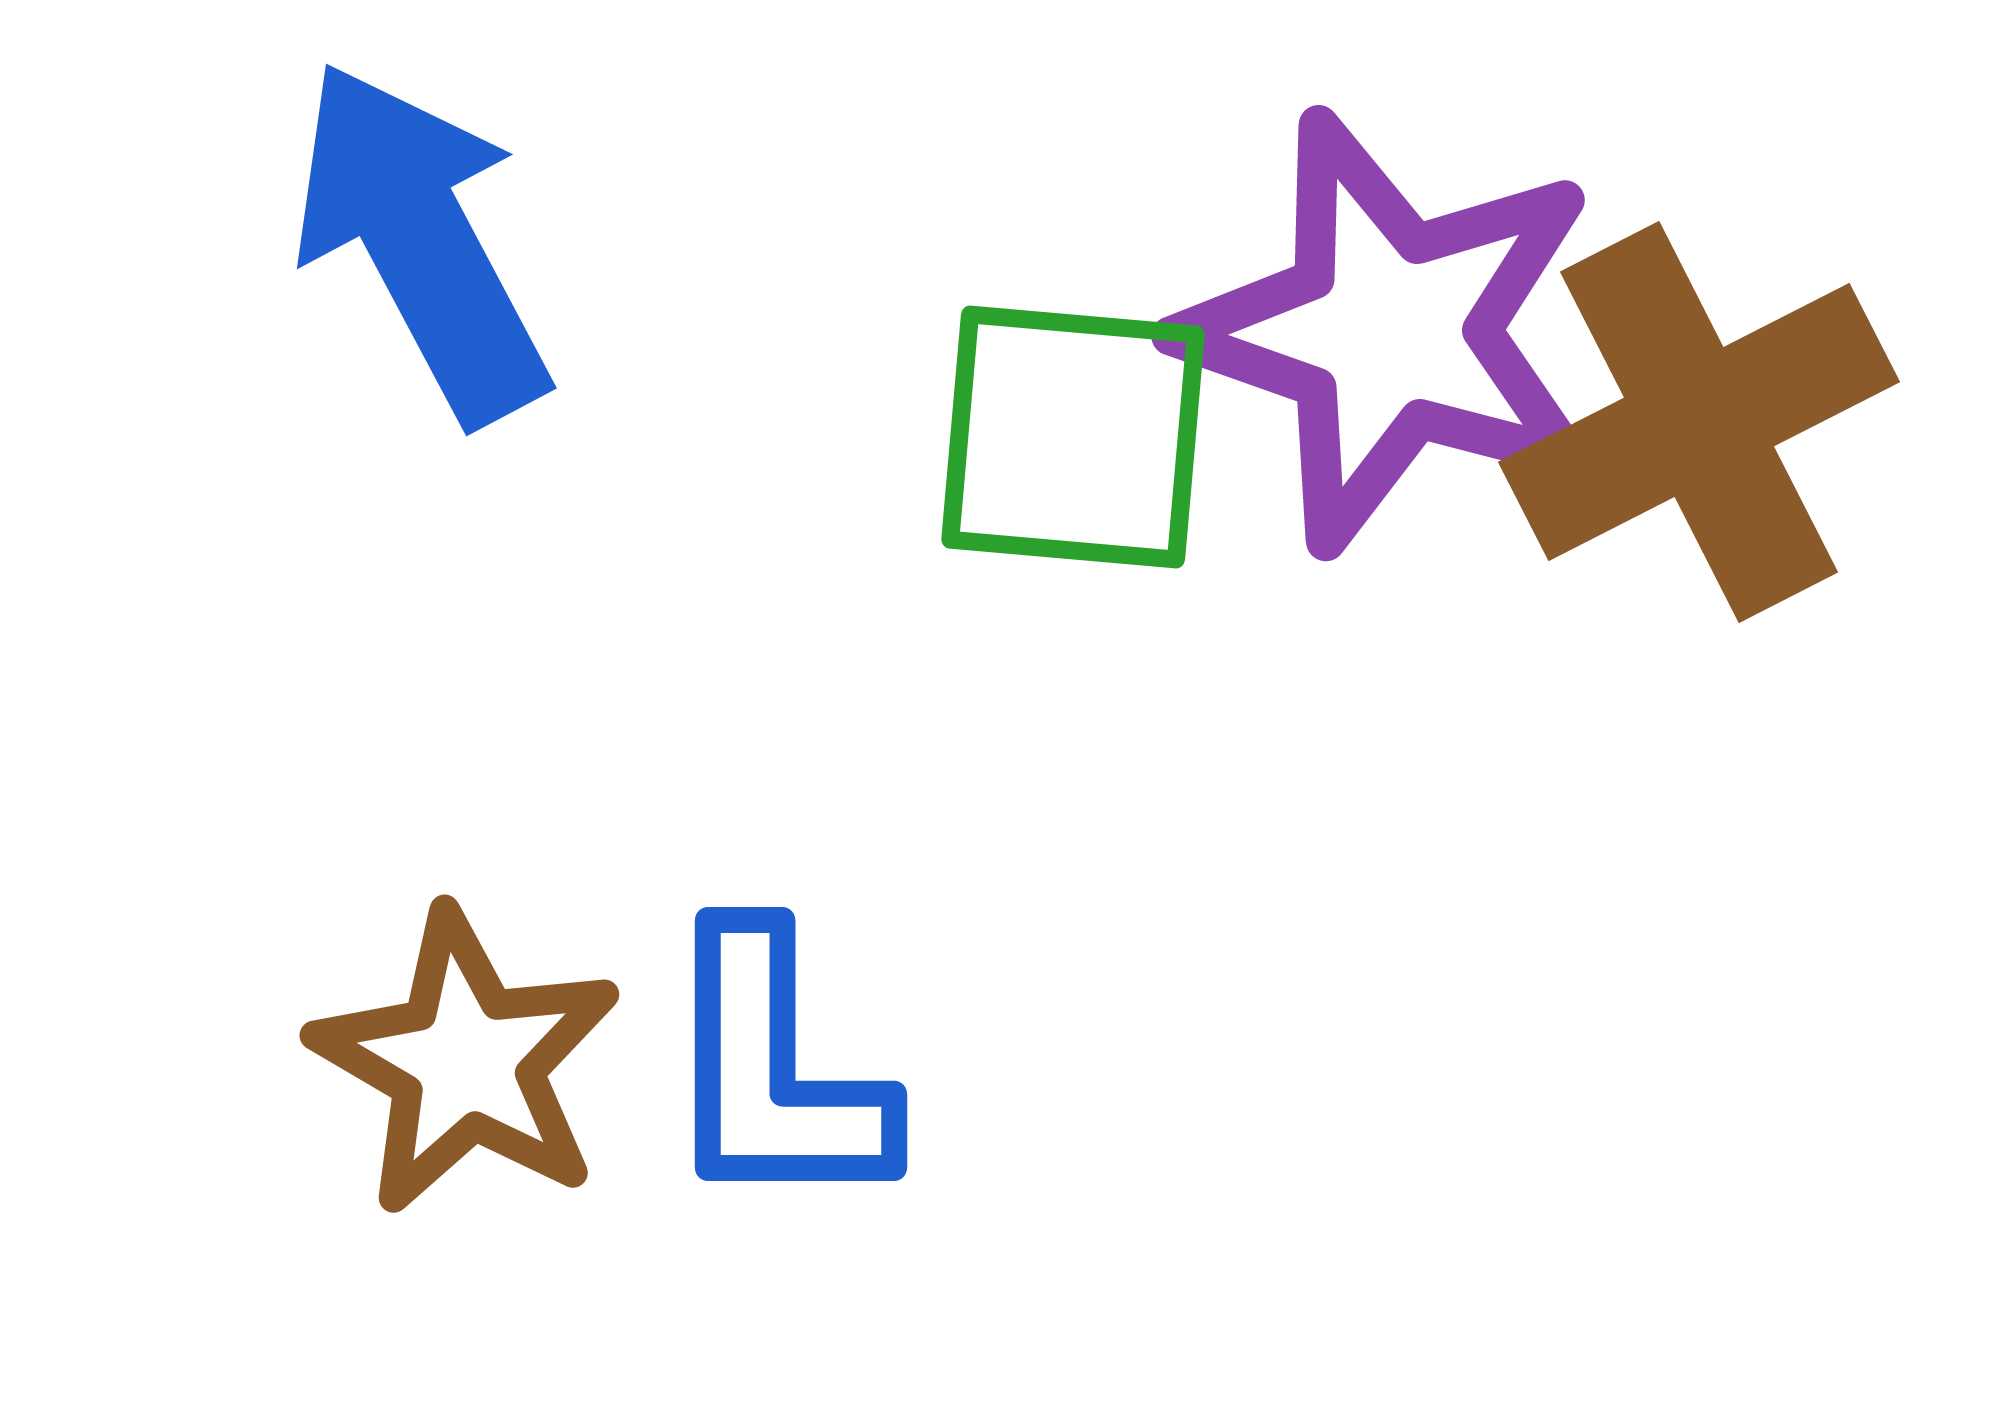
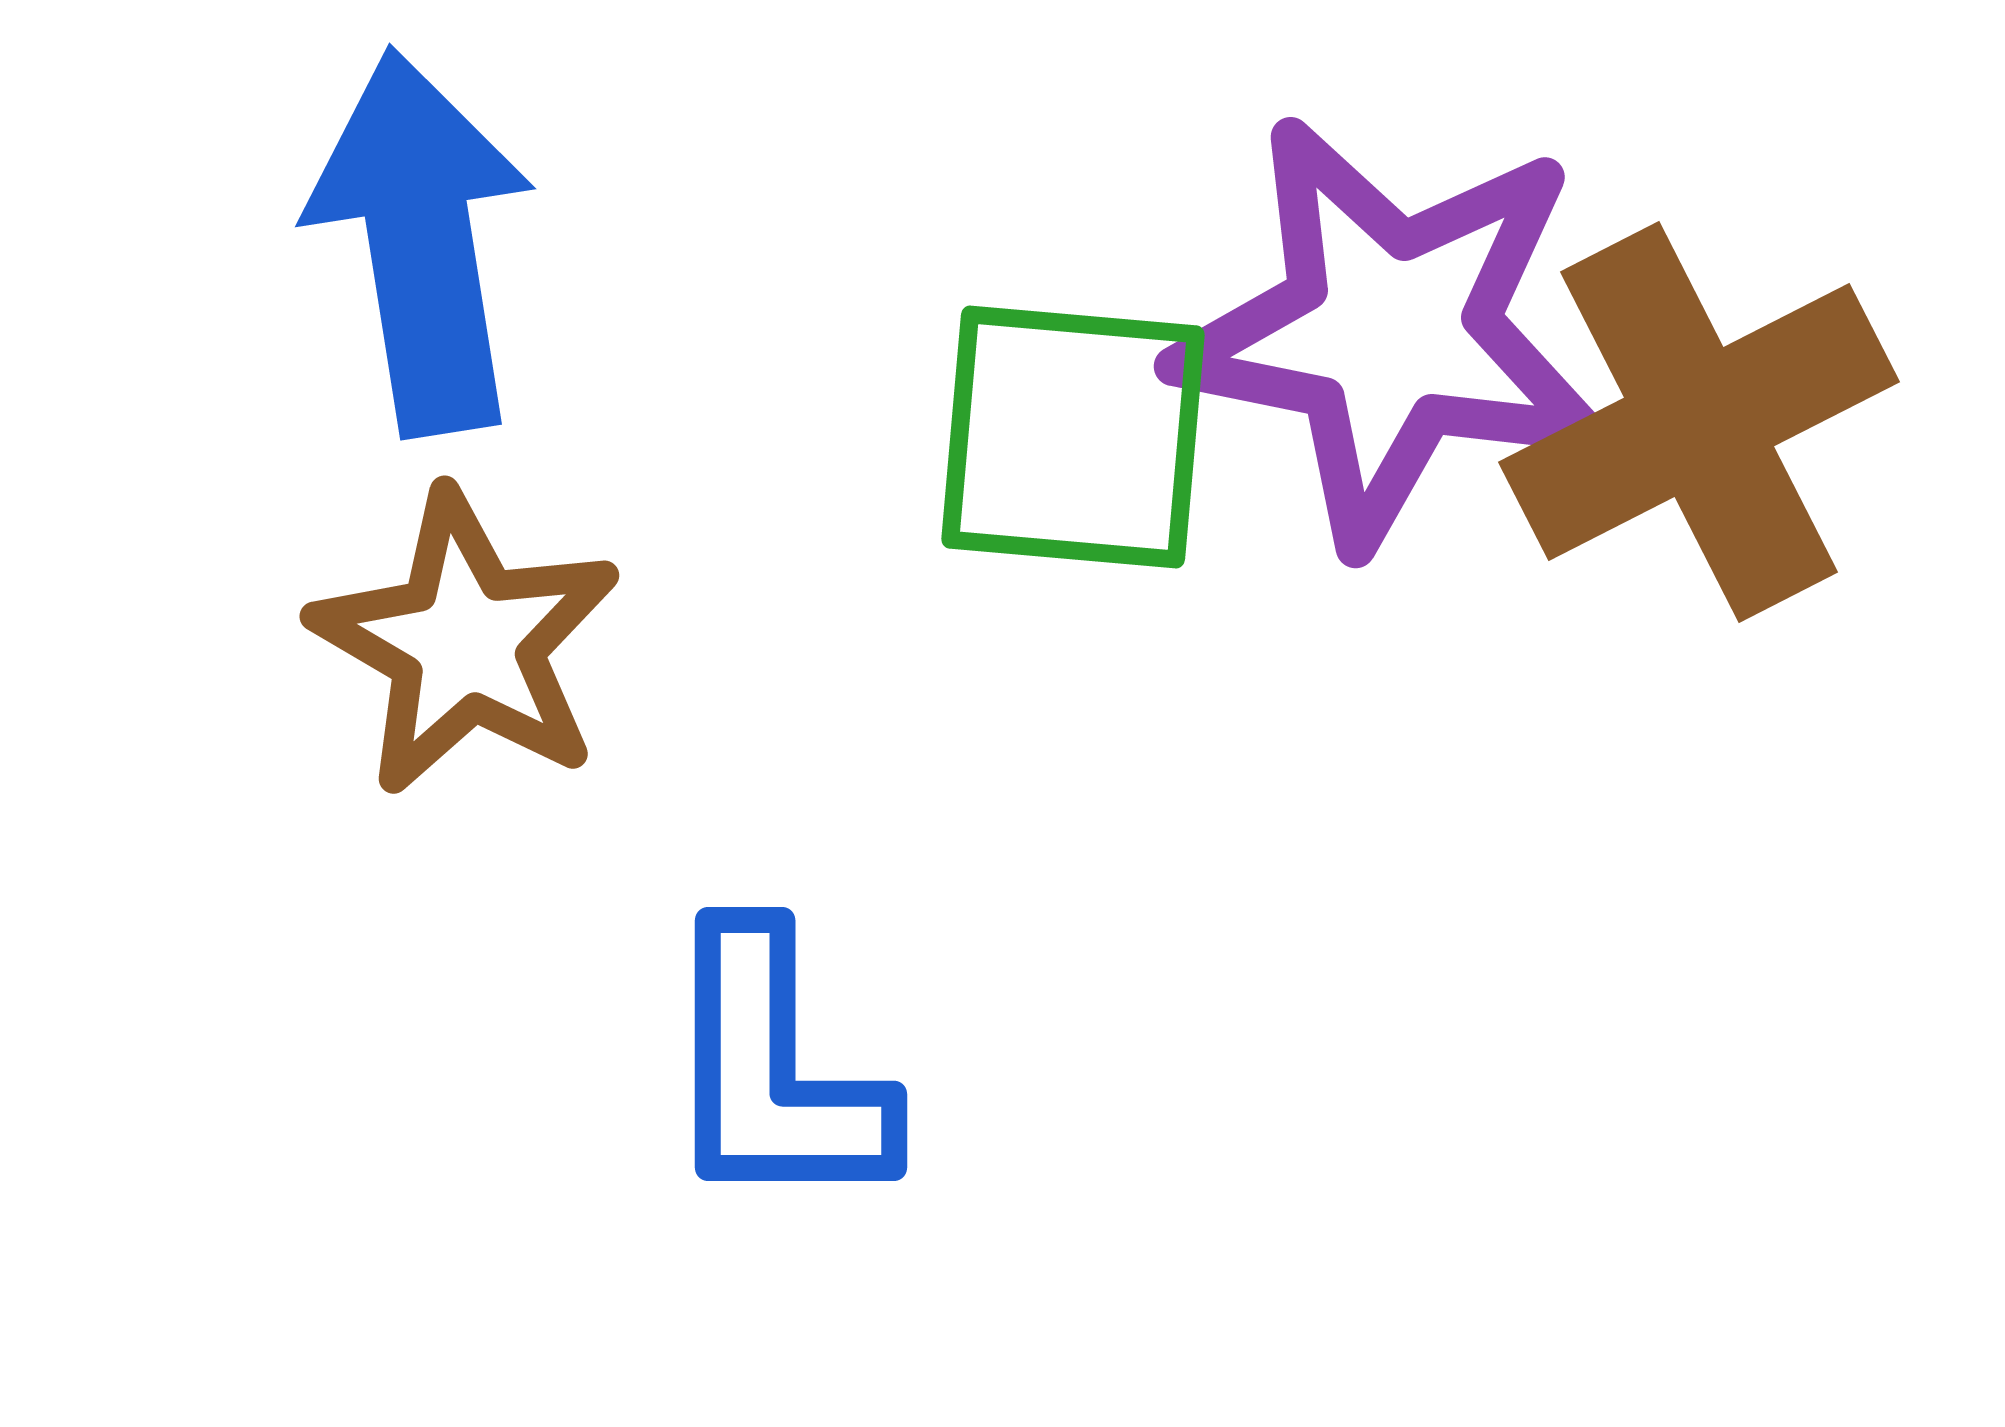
blue arrow: rotated 19 degrees clockwise
purple star: rotated 8 degrees counterclockwise
brown star: moved 419 px up
